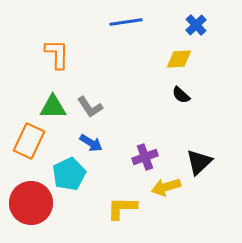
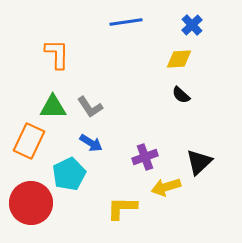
blue cross: moved 4 px left
